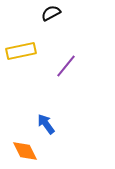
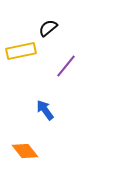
black semicircle: moved 3 px left, 15 px down; rotated 12 degrees counterclockwise
blue arrow: moved 1 px left, 14 px up
orange diamond: rotated 12 degrees counterclockwise
